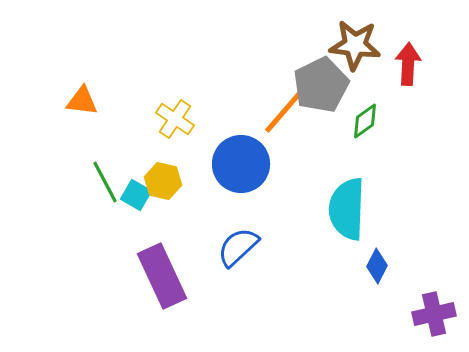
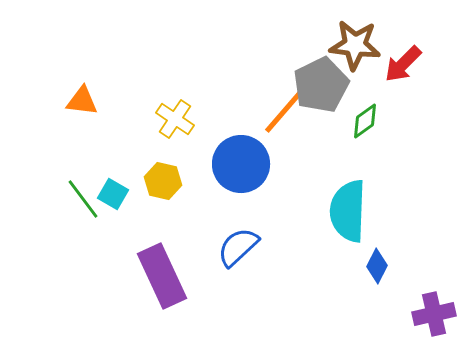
red arrow: moved 5 px left; rotated 138 degrees counterclockwise
green line: moved 22 px left, 17 px down; rotated 9 degrees counterclockwise
cyan square: moved 23 px left, 1 px up
cyan semicircle: moved 1 px right, 2 px down
